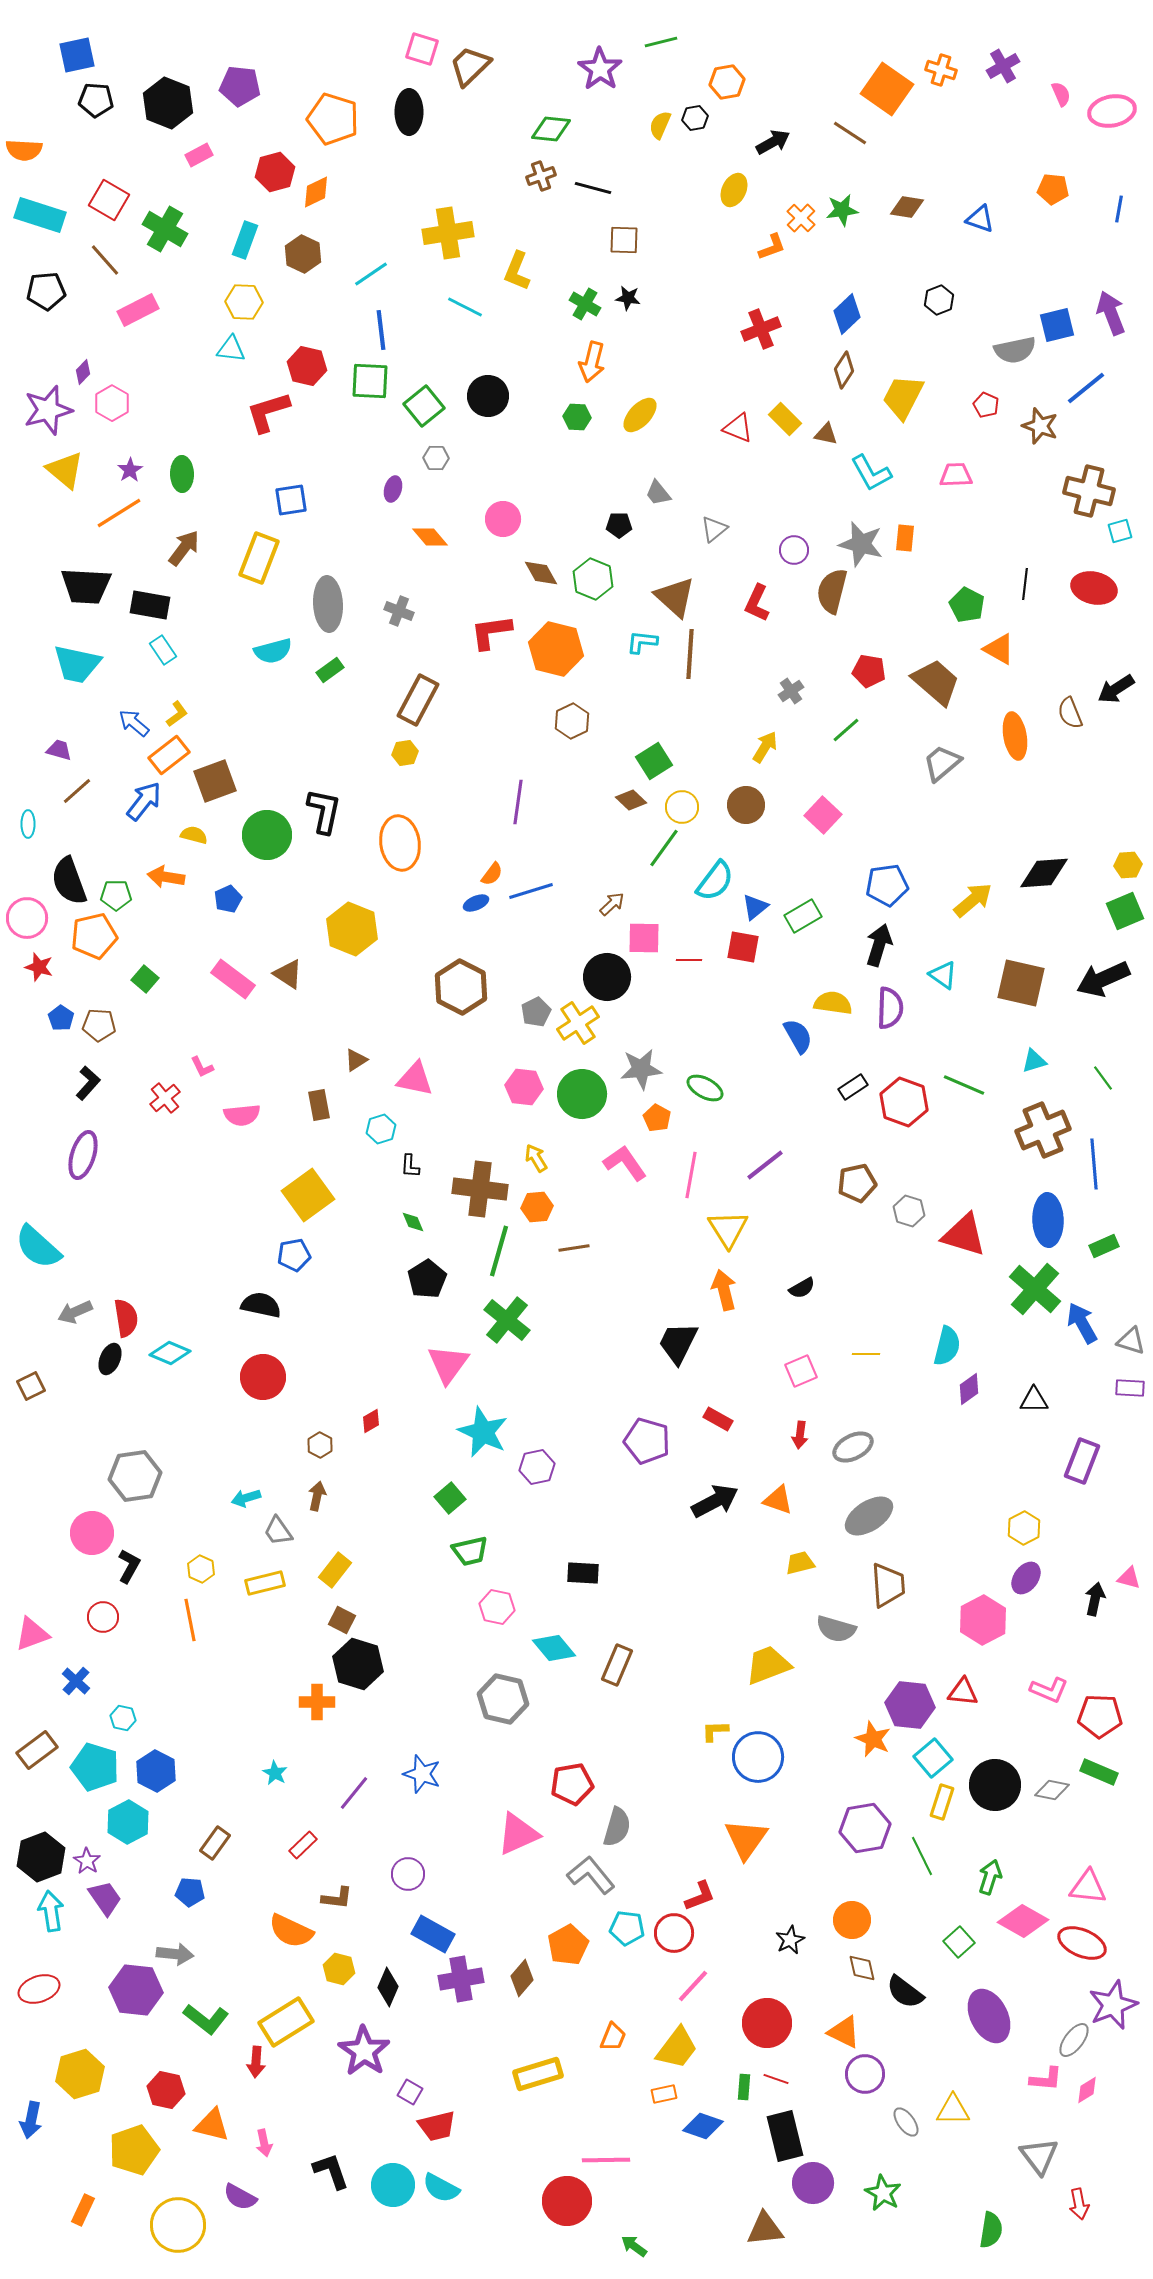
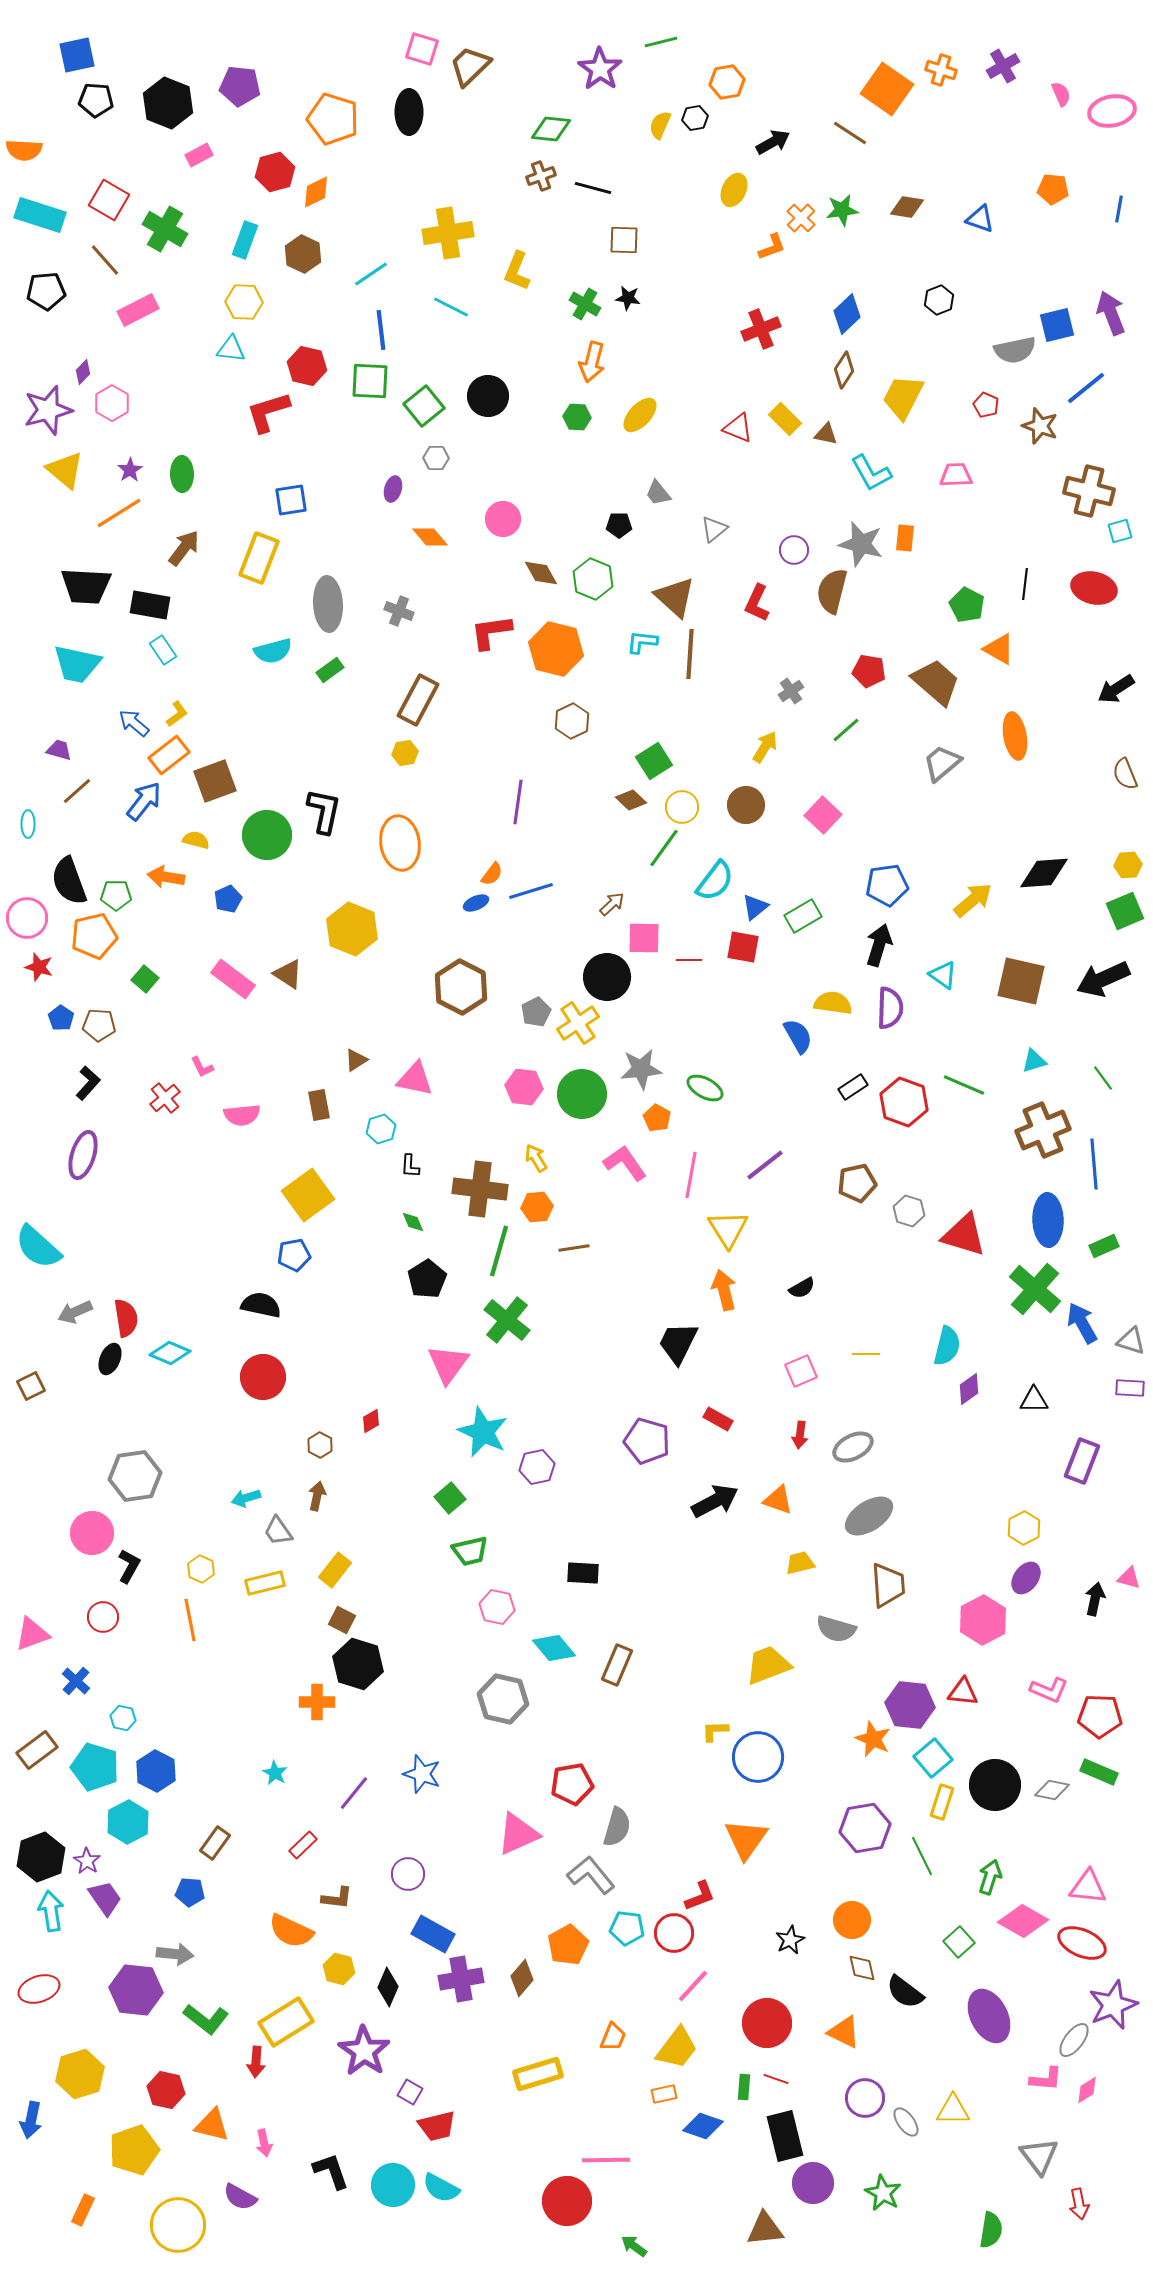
cyan line at (465, 307): moved 14 px left
brown semicircle at (1070, 713): moved 55 px right, 61 px down
yellow semicircle at (194, 835): moved 2 px right, 5 px down
brown square at (1021, 983): moved 2 px up
purple circle at (865, 2074): moved 24 px down
